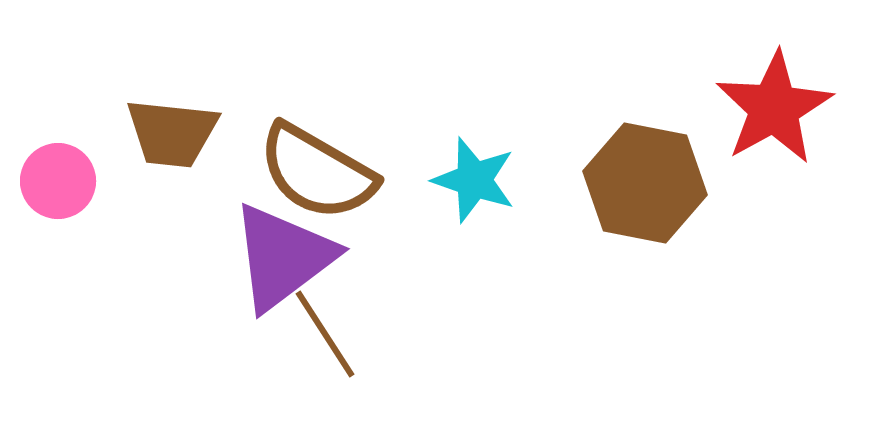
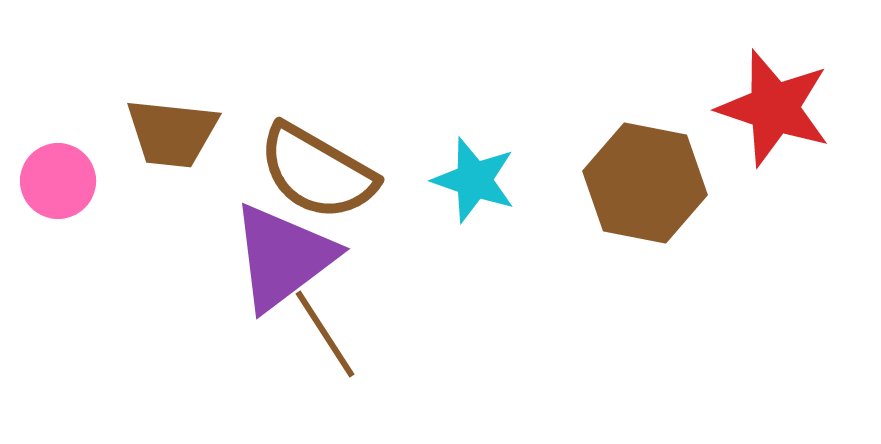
red star: rotated 25 degrees counterclockwise
